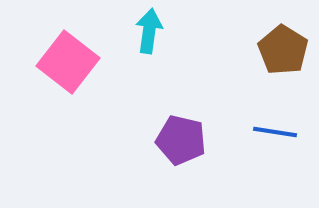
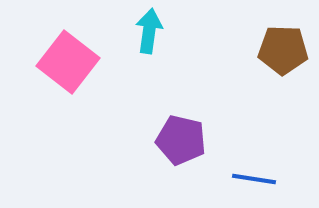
brown pentagon: rotated 30 degrees counterclockwise
blue line: moved 21 px left, 47 px down
